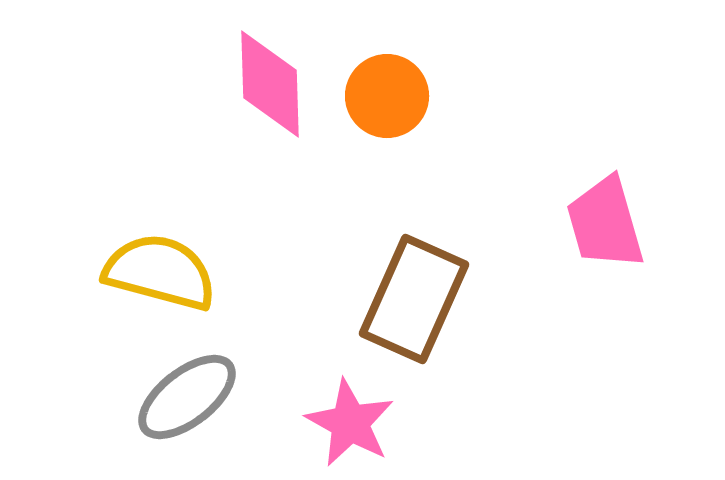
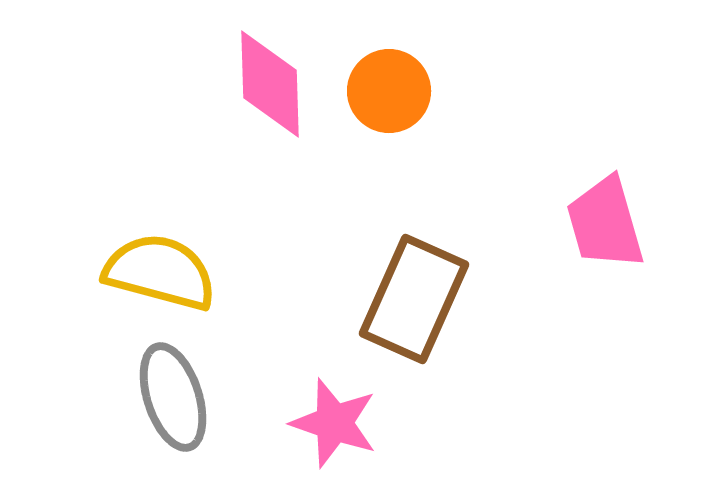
orange circle: moved 2 px right, 5 px up
gray ellipse: moved 14 px left; rotated 70 degrees counterclockwise
pink star: moved 16 px left; rotated 10 degrees counterclockwise
